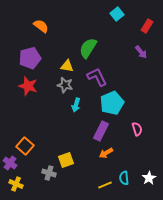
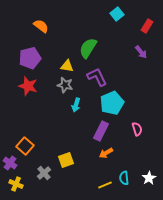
gray cross: moved 5 px left; rotated 32 degrees clockwise
